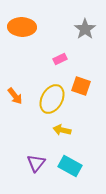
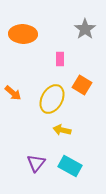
orange ellipse: moved 1 px right, 7 px down
pink rectangle: rotated 64 degrees counterclockwise
orange square: moved 1 px right, 1 px up; rotated 12 degrees clockwise
orange arrow: moved 2 px left, 3 px up; rotated 12 degrees counterclockwise
